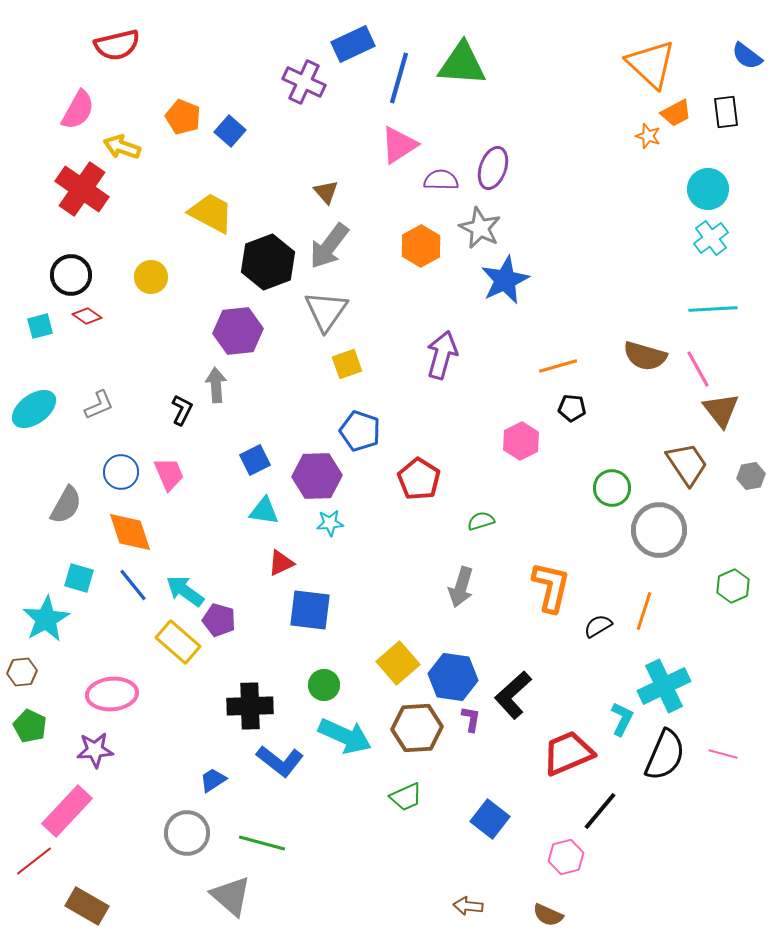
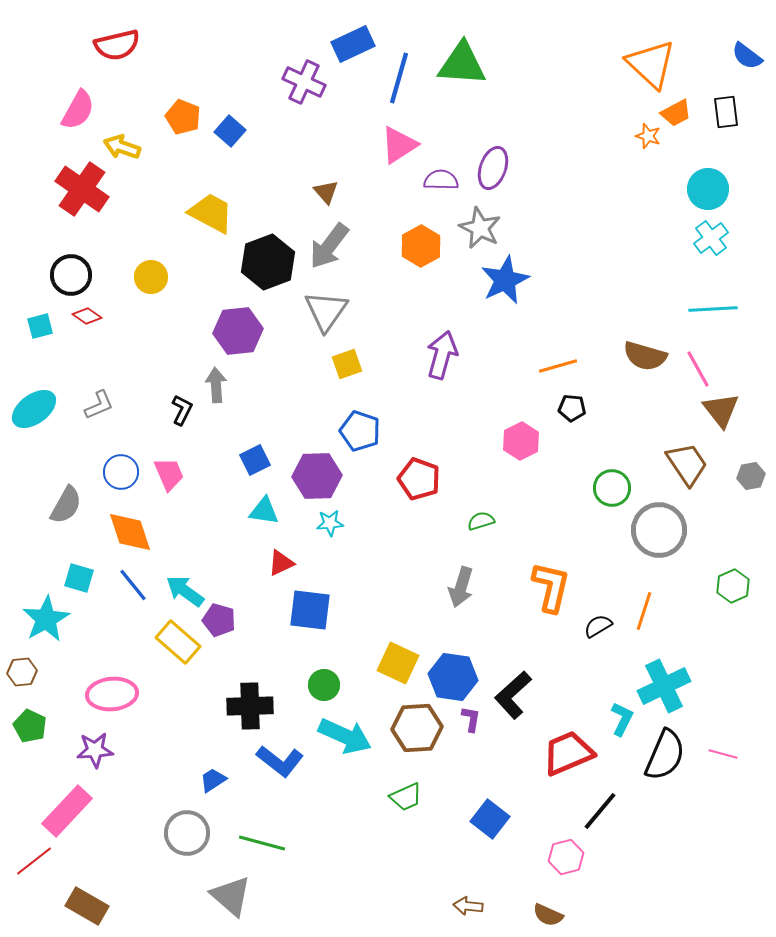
red pentagon at (419, 479): rotated 12 degrees counterclockwise
yellow square at (398, 663): rotated 24 degrees counterclockwise
